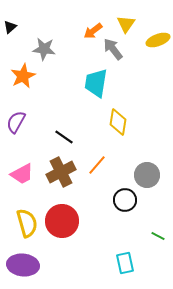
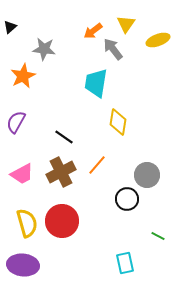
black circle: moved 2 px right, 1 px up
